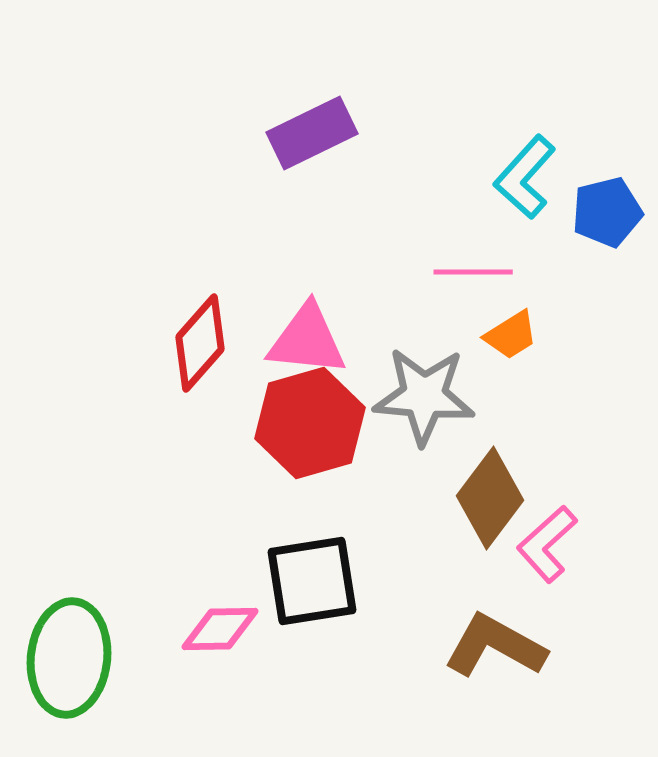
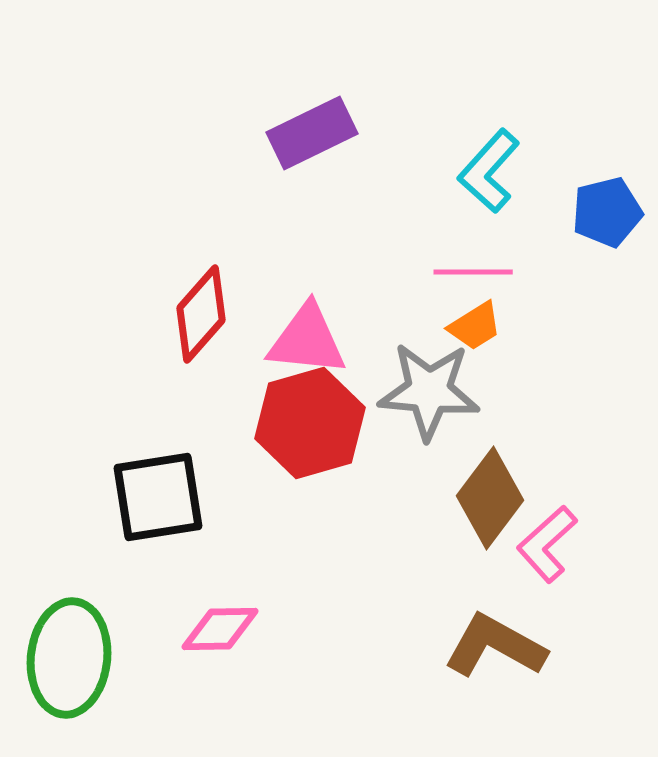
cyan L-shape: moved 36 px left, 6 px up
orange trapezoid: moved 36 px left, 9 px up
red diamond: moved 1 px right, 29 px up
gray star: moved 5 px right, 5 px up
black square: moved 154 px left, 84 px up
